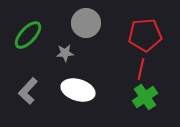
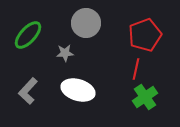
red pentagon: rotated 16 degrees counterclockwise
red line: moved 5 px left
